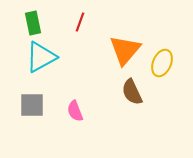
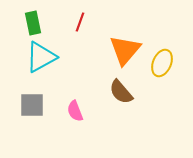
brown semicircle: moved 11 px left; rotated 16 degrees counterclockwise
